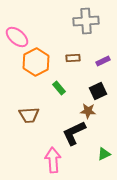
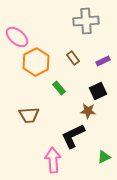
brown rectangle: rotated 56 degrees clockwise
black L-shape: moved 1 px left, 3 px down
green triangle: moved 3 px down
